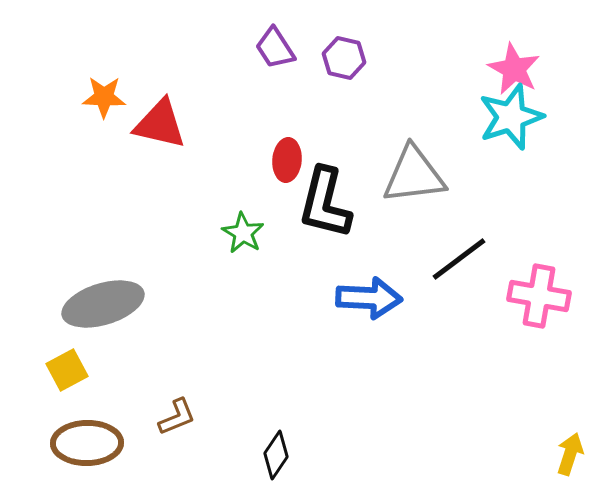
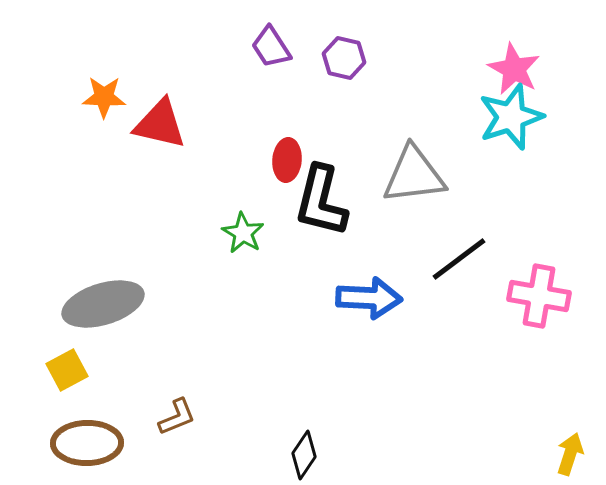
purple trapezoid: moved 4 px left, 1 px up
black L-shape: moved 4 px left, 2 px up
black diamond: moved 28 px right
